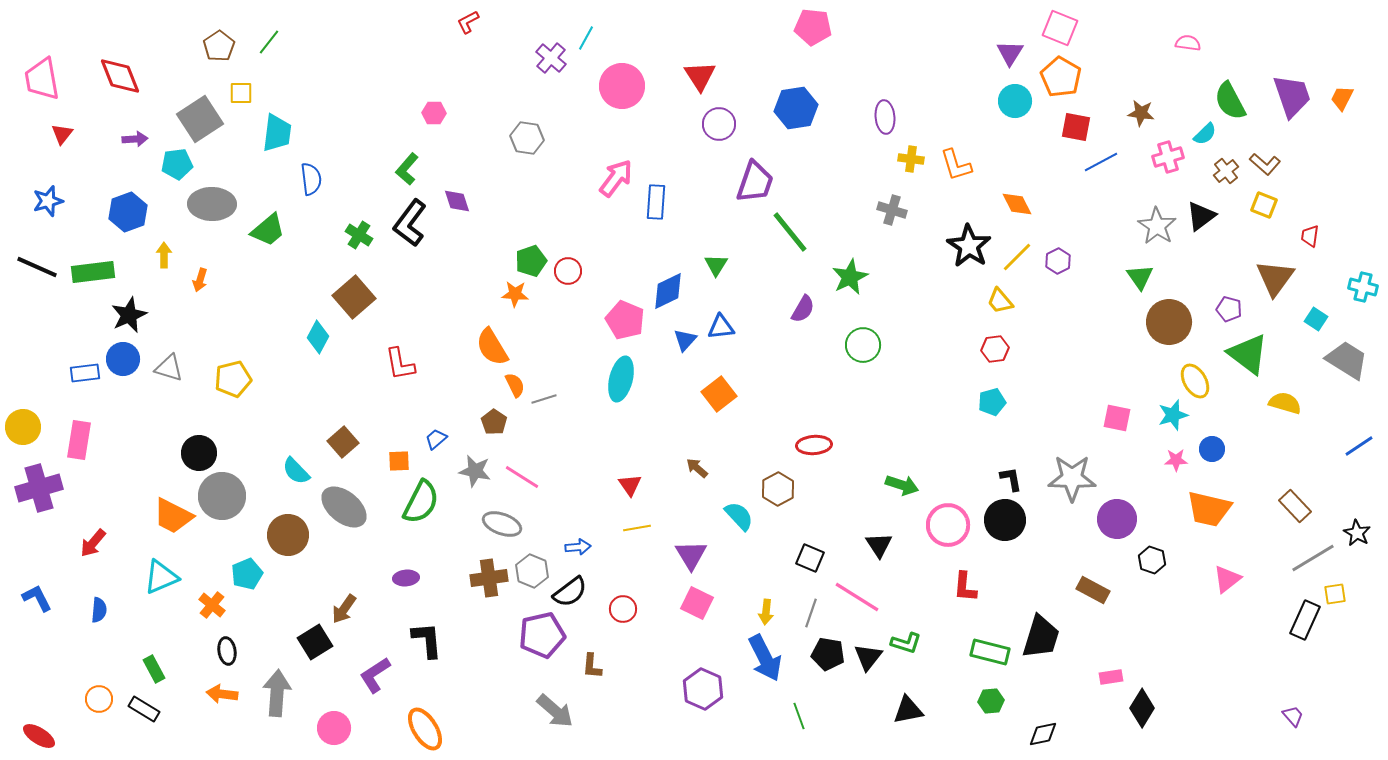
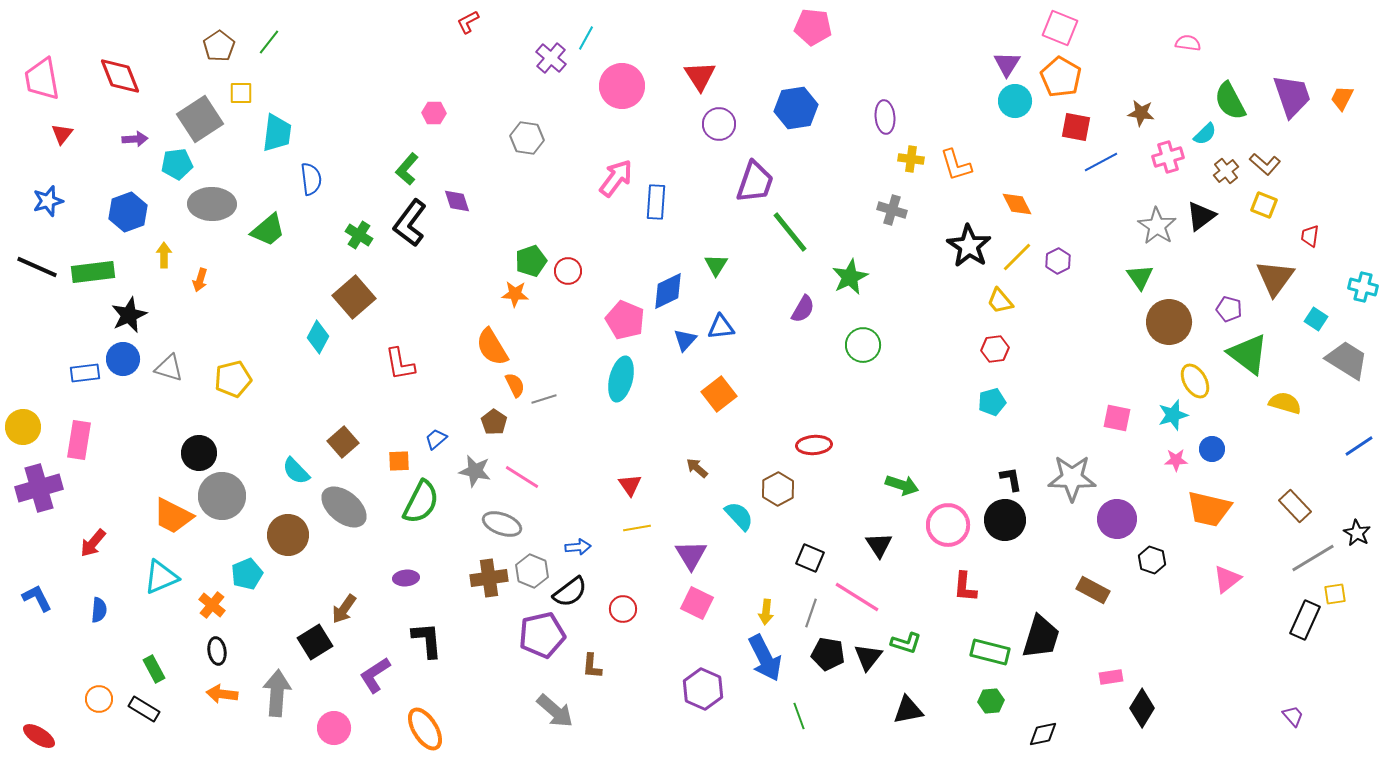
purple triangle at (1010, 53): moved 3 px left, 11 px down
black ellipse at (227, 651): moved 10 px left
